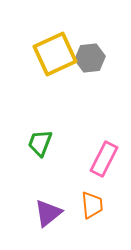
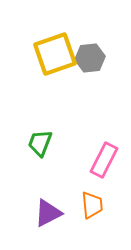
yellow square: rotated 6 degrees clockwise
pink rectangle: moved 1 px down
purple triangle: rotated 12 degrees clockwise
